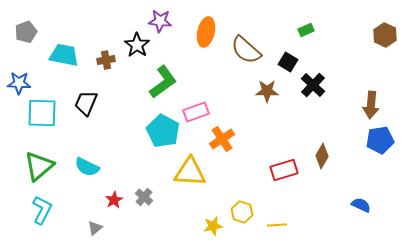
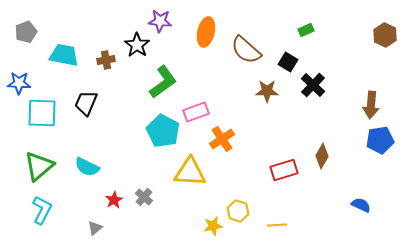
yellow hexagon: moved 4 px left, 1 px up
